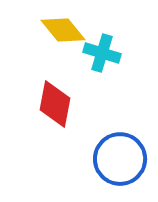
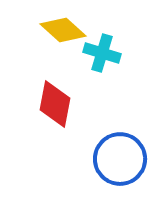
yellow diamond: rotated 9 degrees counterclockwise
